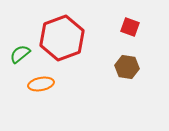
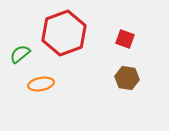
red square: moved 5 px left, 12 px down
red hexagon: moved 2 px right, 5 px up
brown hexagon: moved 11 px down
